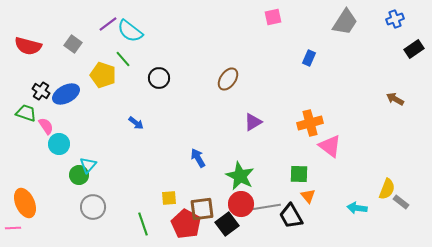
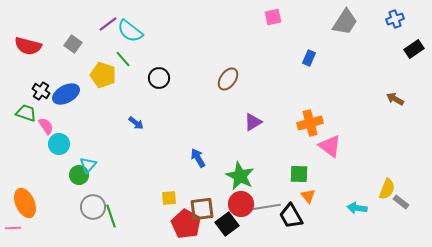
green line at (143, 224): moved 32 px left, 8 px up
